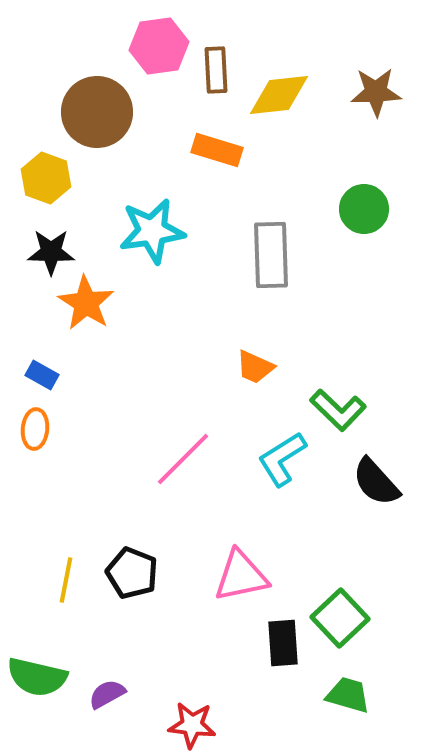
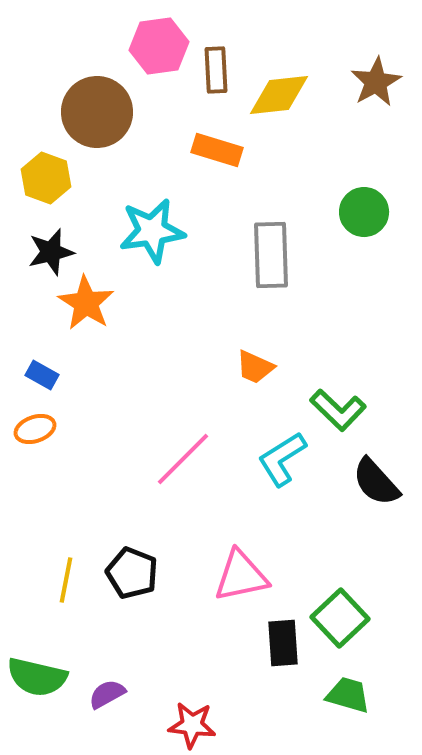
brown star: moved 10 px up; rotated 27 degrees counterclockwise
green circle: moved 3 px down
black star: rotated 15 degrees counterclockwise
orange ellipse: rotated 66 degrees clockwise
